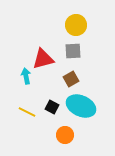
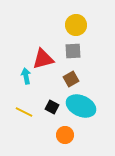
yellow line: moved 3 px left
